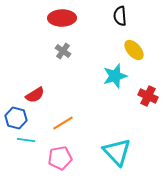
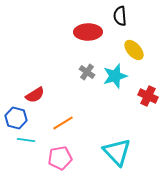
red ellipse: moved 26 px right, 14 px down
gray cross: moved 24 px right, 21 px down
